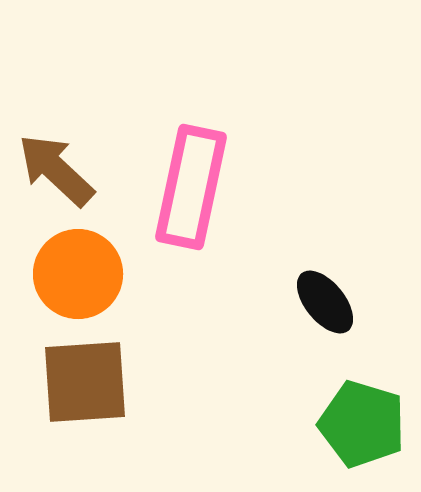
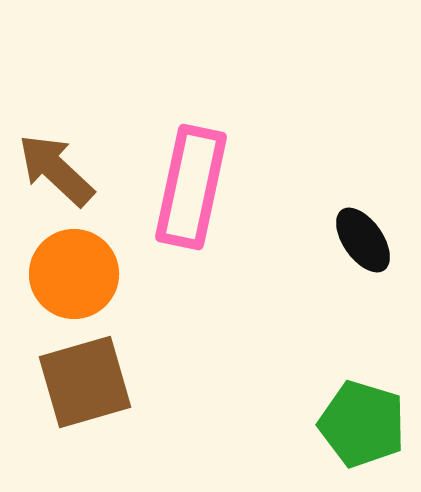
orange circle: moved 4 px left
black ellipse: moved 38 px right, 62 px up; rotated 4 degrees clockwise
brown square: rotated 12 degrees counterclockwise
